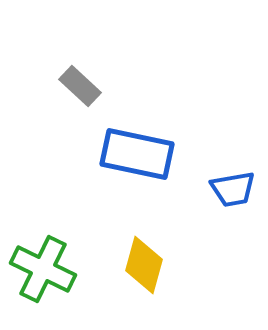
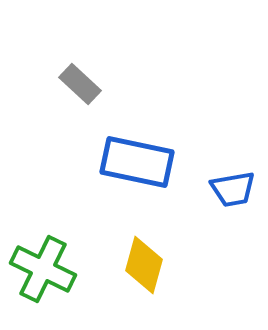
gray rectangle: moved 2 px up
blue rectangle: moved 8 px down
